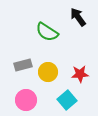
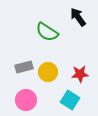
gray rectangle: moved 1 px right, 2 px down
cyan square: moved 3 px right; rotated 18 degrees counterclockwise
